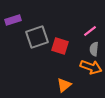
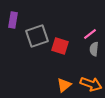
purple rectangle: rotated 63 degrees counterclockwise
pink line: moved 3 px down
gray square: moved 1 px up
orange arrow: moved 17 px down
